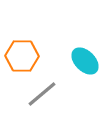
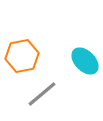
orange hexagon: rotated 12 degrees counterclockwise
